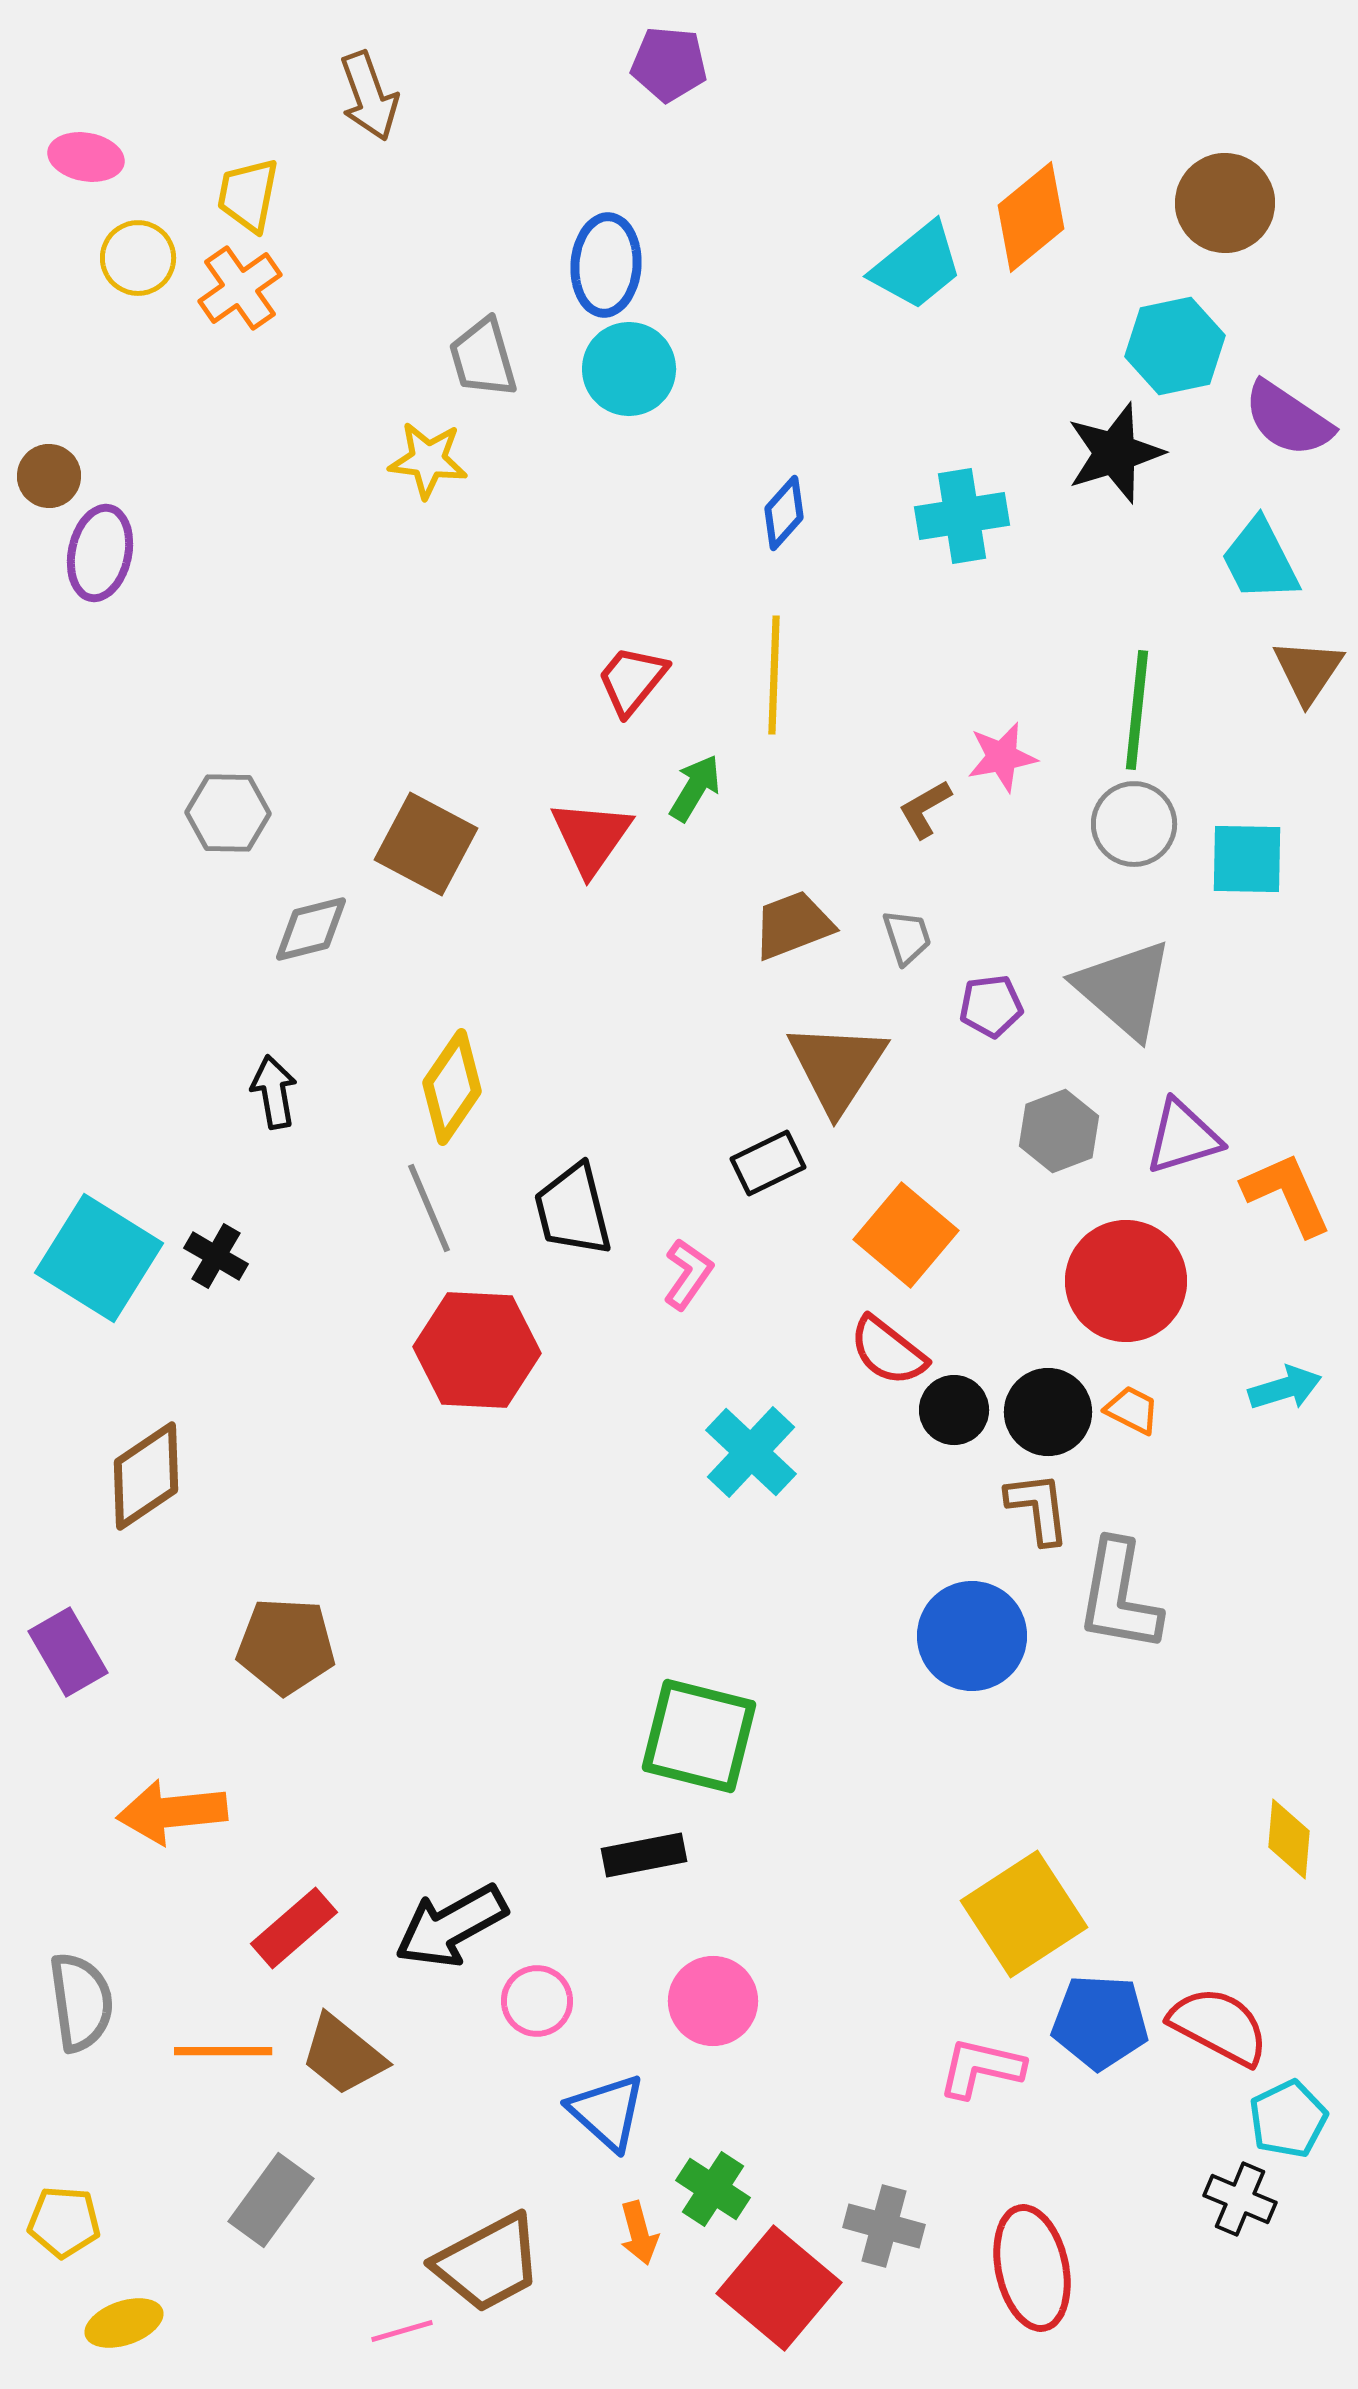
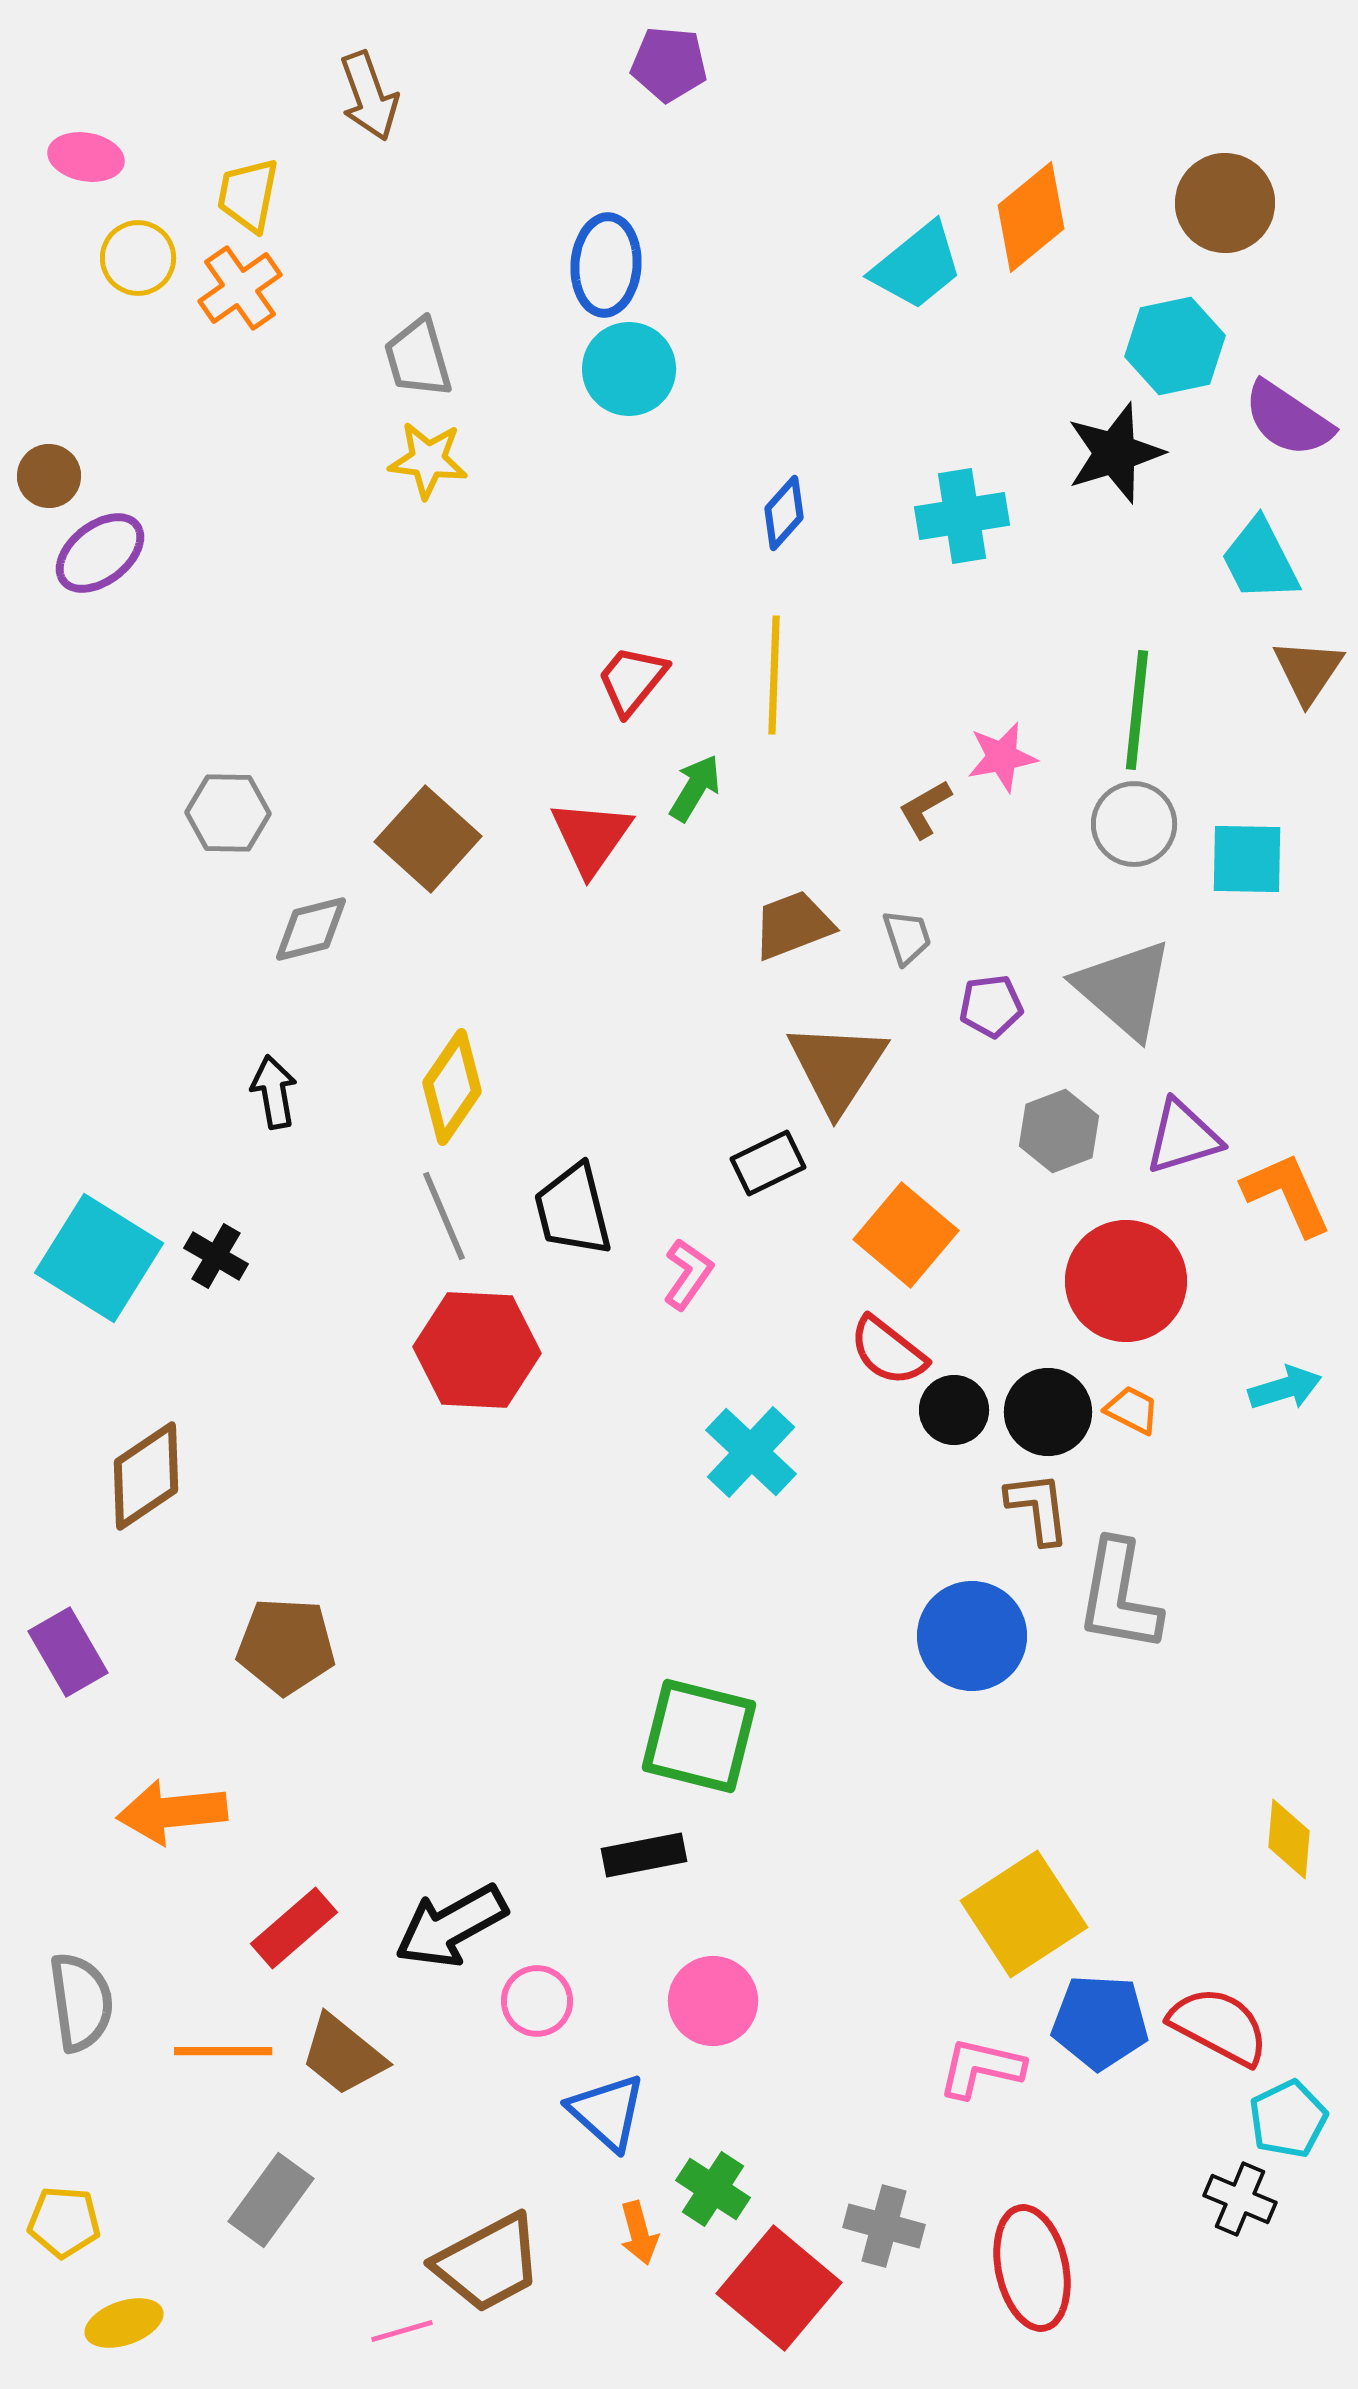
gray trapezoid at (483, 358): moved 65 px left
purple ellipse at (100, 553): rotated 40 degrees clockwise
brown square at (426, 844): moved 2 px right, 5 px up; rotated 14 degrees clockwise
gray line at (429, 1208): moved 15 px right, 8 px down
